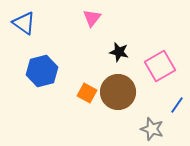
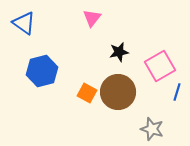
black star: rotated 24 degrees counterclockwise
blue line: moved 13 px up; rotated 18 degrees counterclockwise
